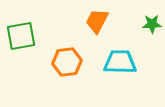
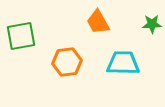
orange trapezoid: moved 1 px right, 1 px down; rotated 56 degrees counterclockwise
cyan trapezoid: moved 3 px right, 1 px down
